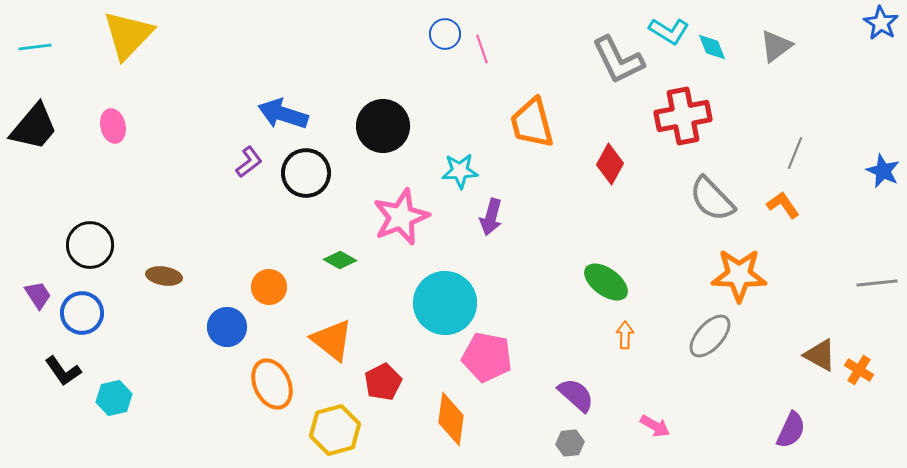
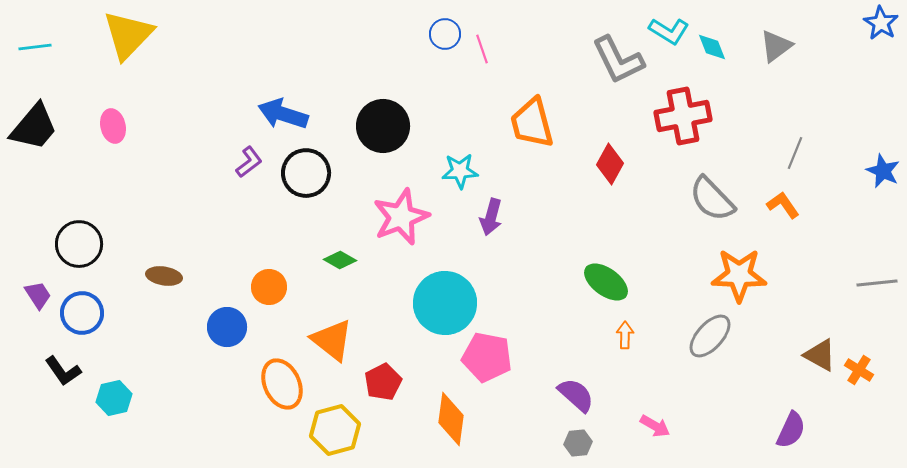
black circle at (90, 245): moved 11 px left, 1 px up
orange ellipse at (272, 384): moved 10 px right
gray hexagon at (570, 443): moved 8 px right
